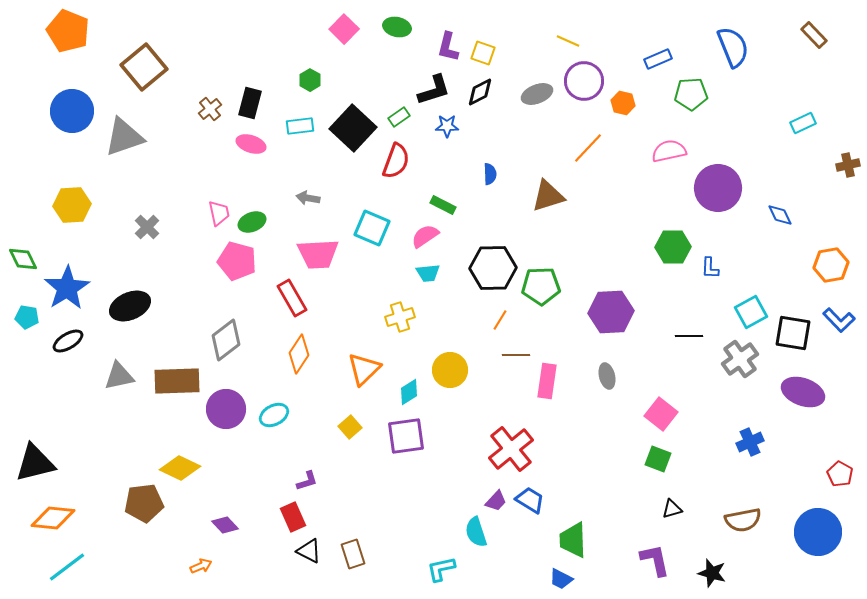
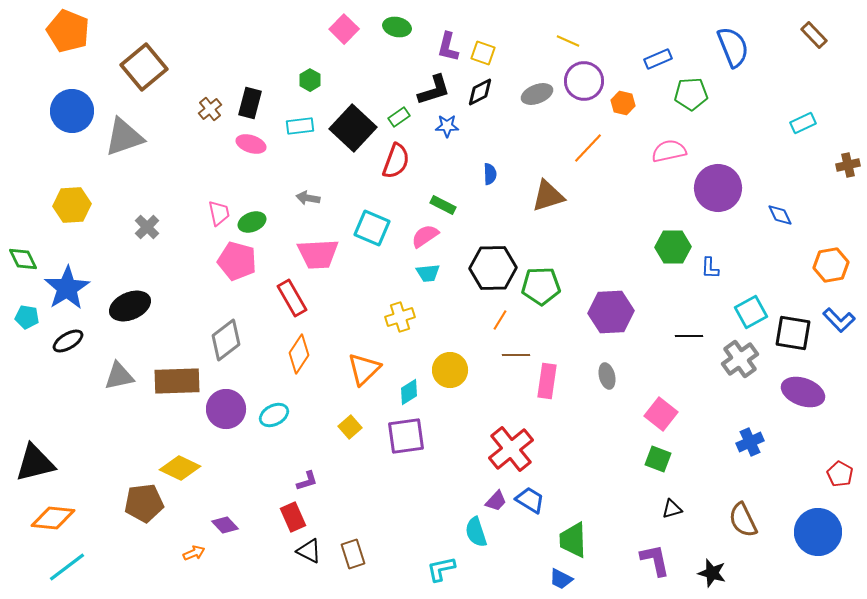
brown semicircle at (743, 520): rotated 75 degrees clockwise
orange arrow at (201, 566): moved 7 px left, 13 px up
